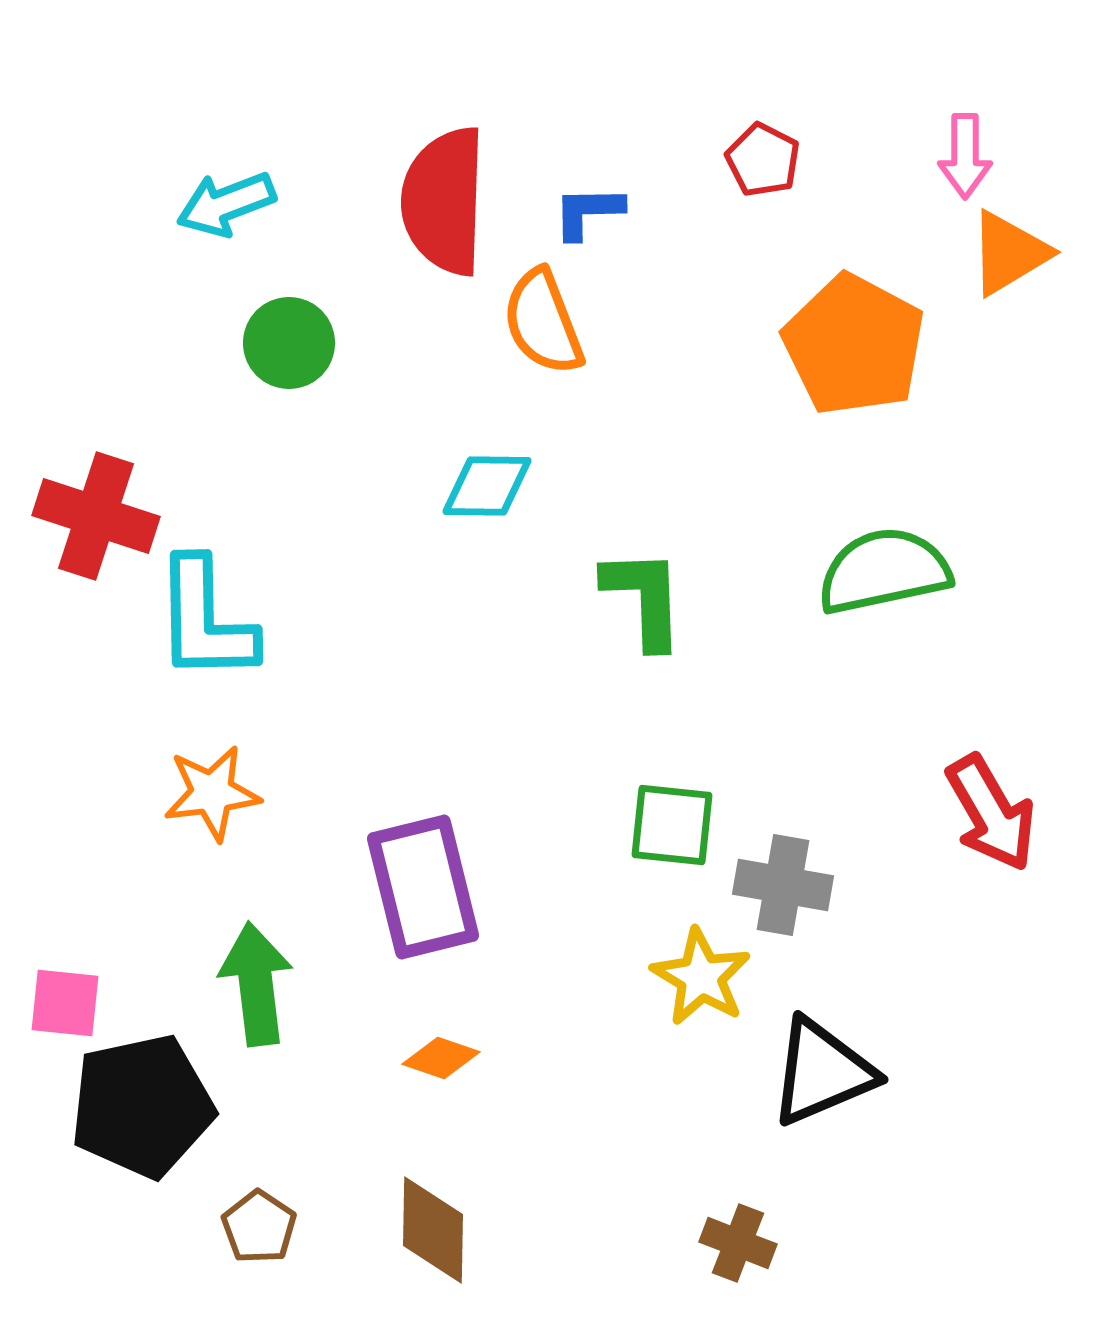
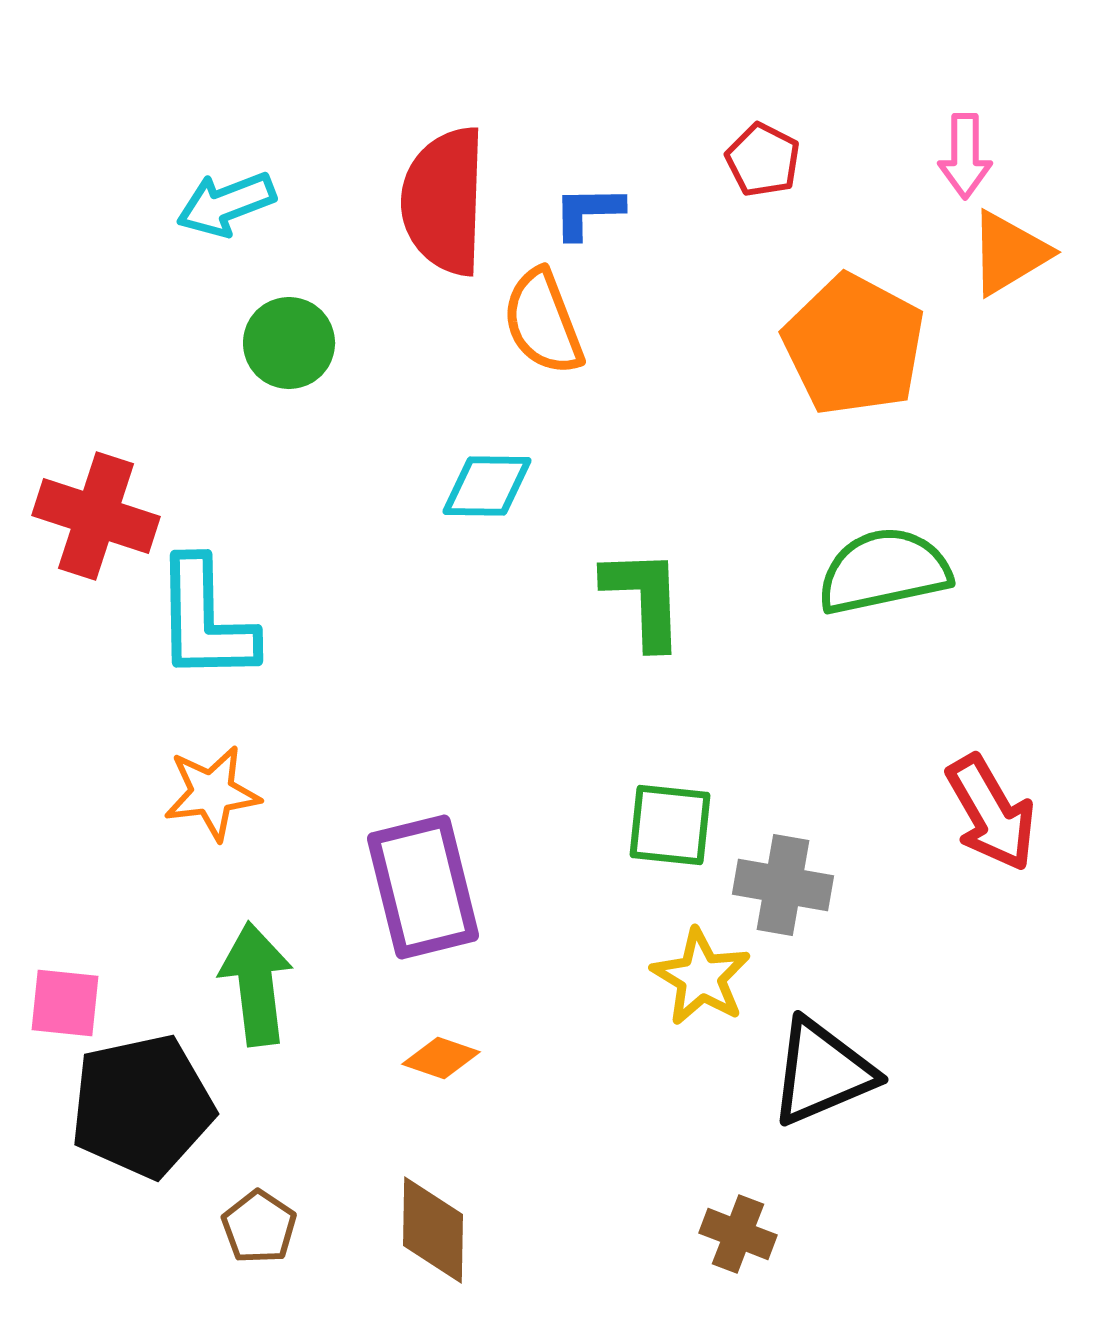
green square: moved 2 px left
brown cross: moved 9 px up
